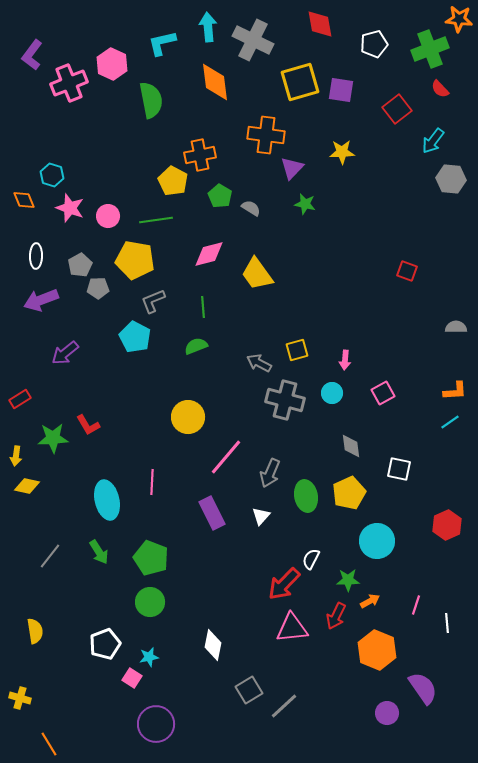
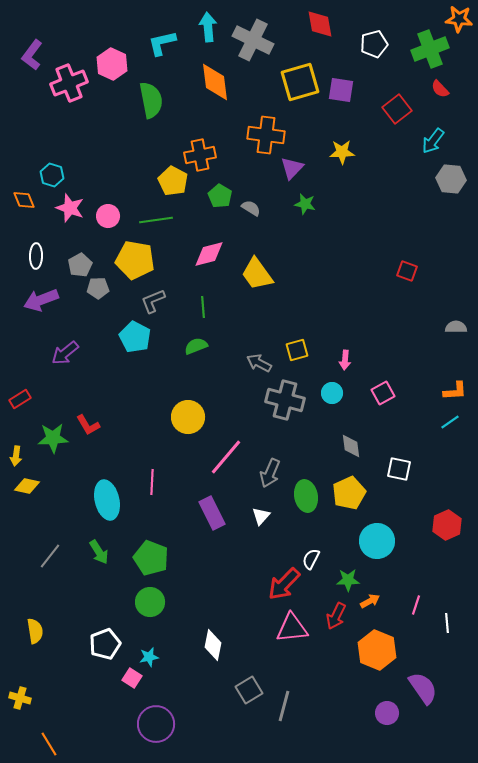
gray line at (284, 706): rotated 32 degrees counterclockwise
